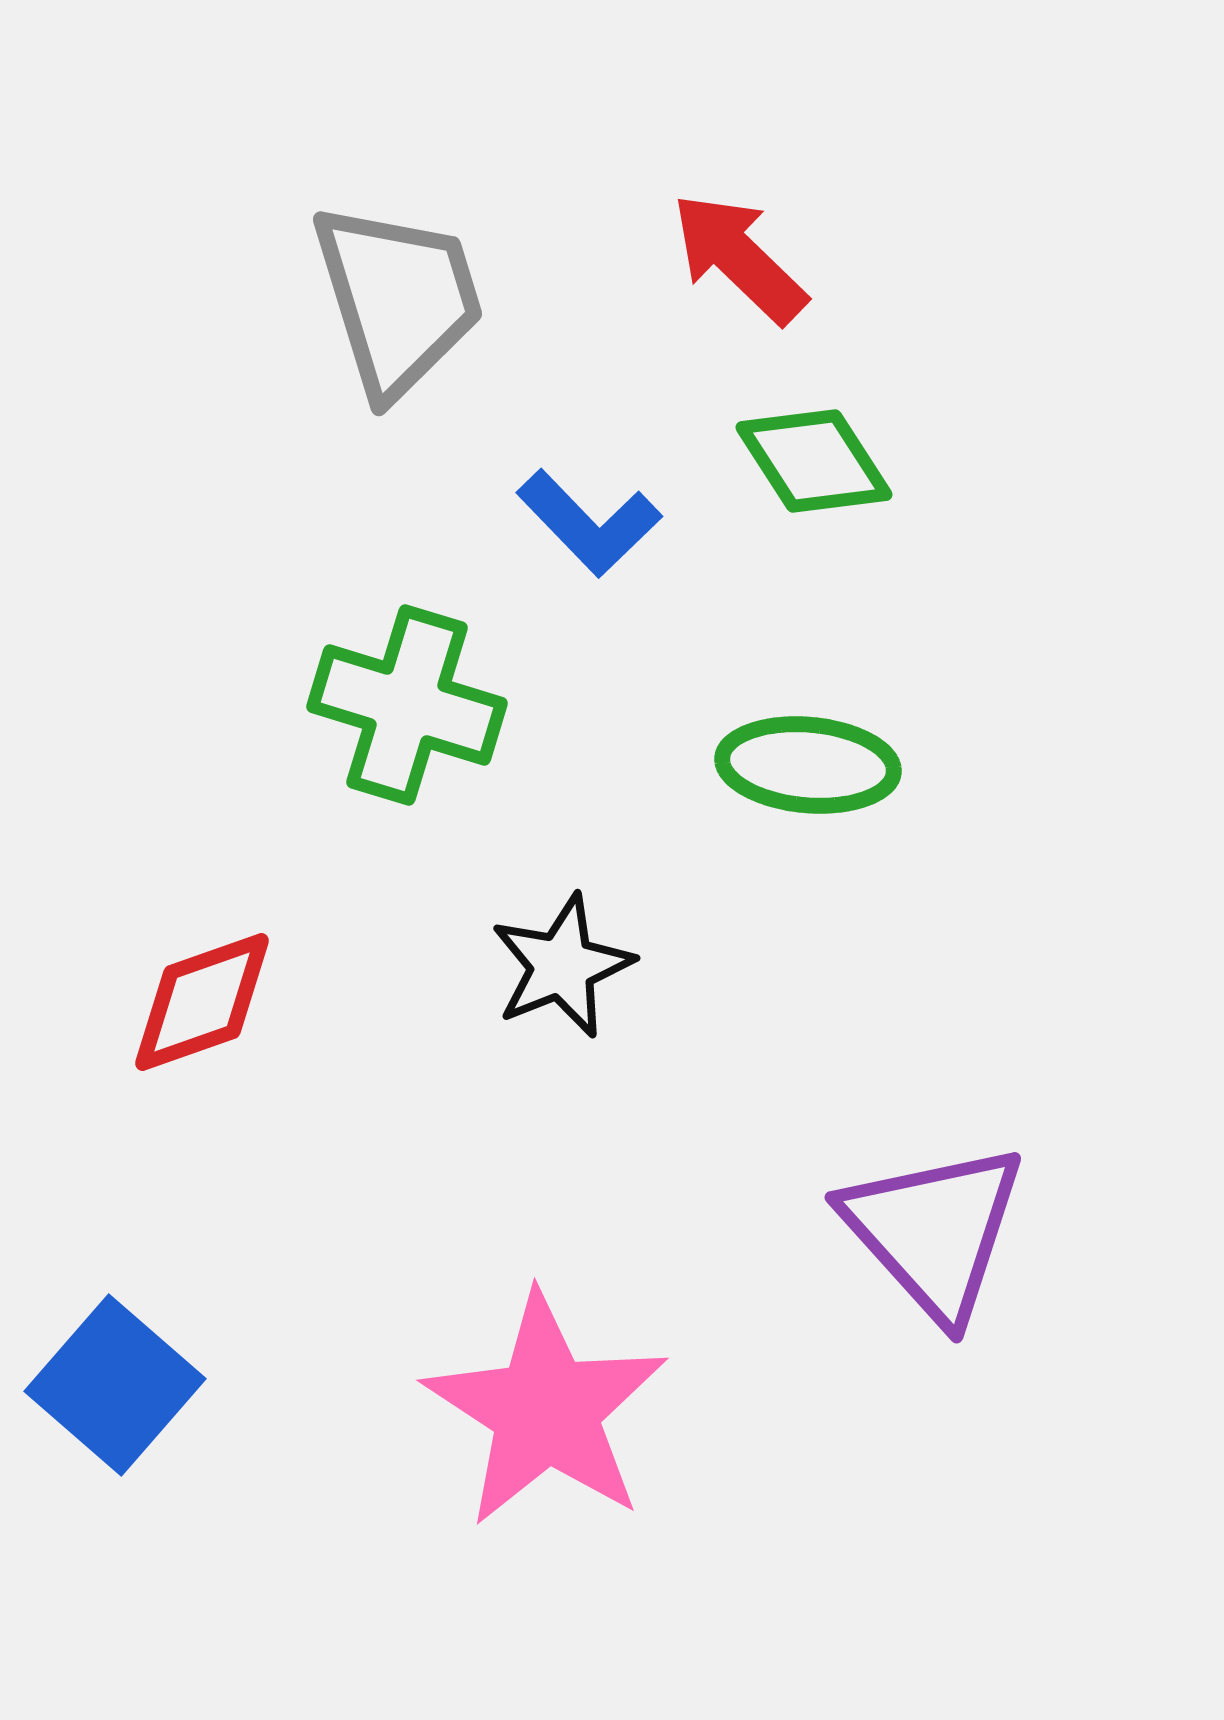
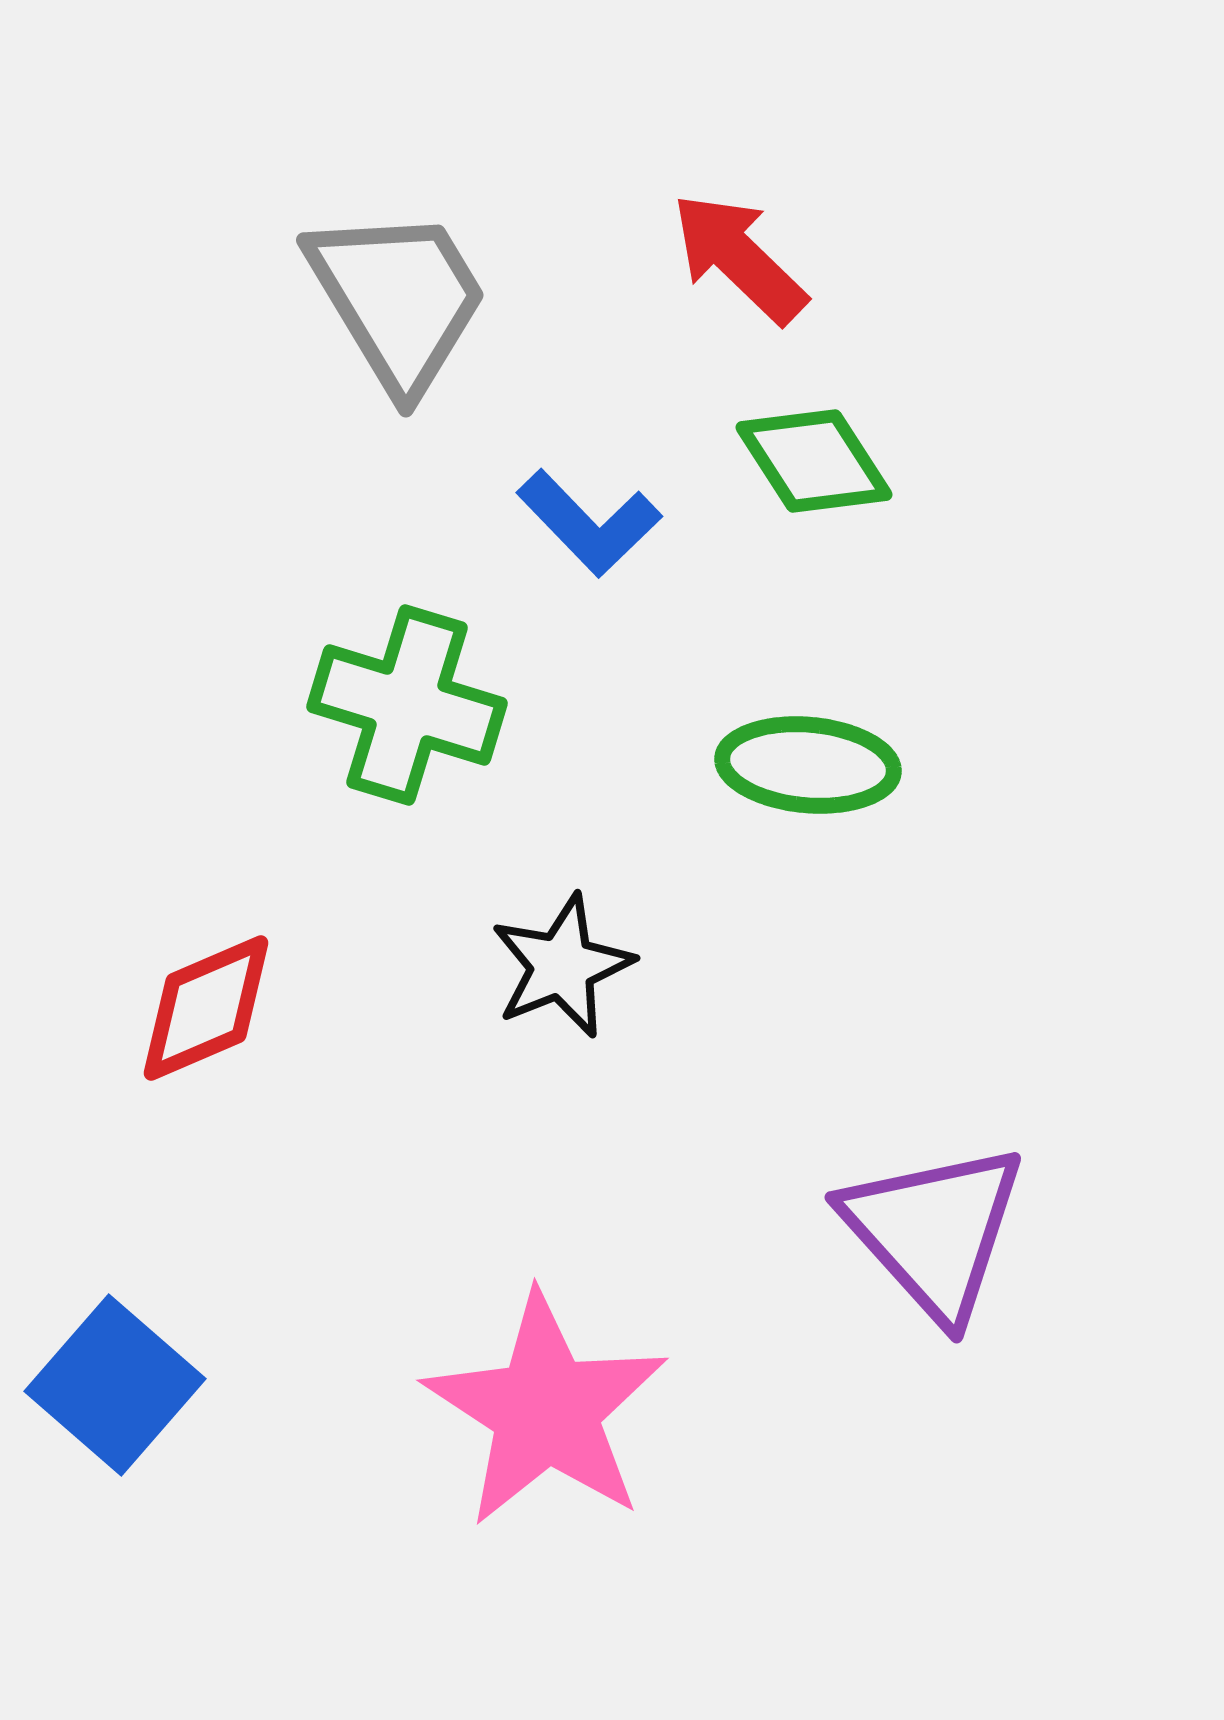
gray trapezoid: rotated 14 degrees counterclockwise
red diamond: moved 4 px right, 6 px down; rotated 4 degrees counterclockwise
